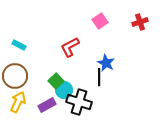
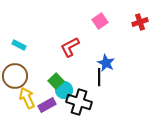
yellow arrow: moved 9 px right, 4 px up; rotated 50 degrees counterclockwise
